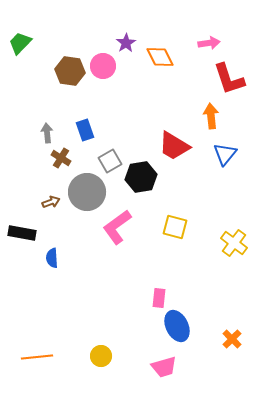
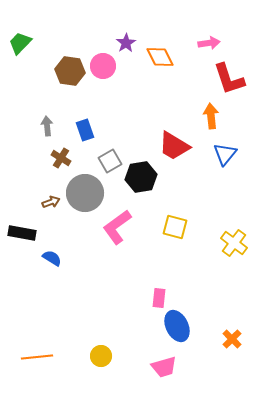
gray arrow: moved 7 px up
gray circle: moved 2 px left, 1 px down
blue semicircle: rotated 126 degrees clockwise
